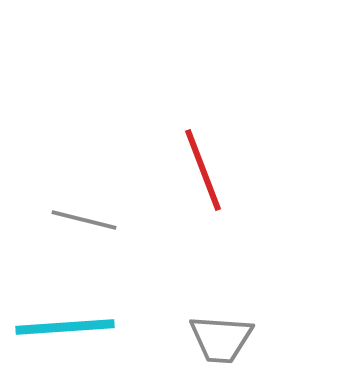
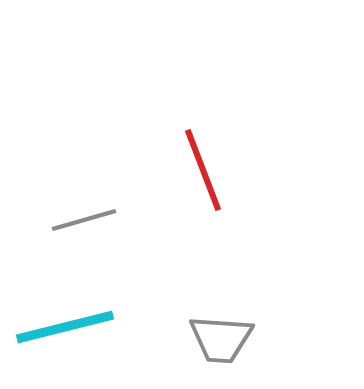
gray line: rotated 30 degrees counterclockwise
cyan line: rotated 10 degrees counterclockwise
